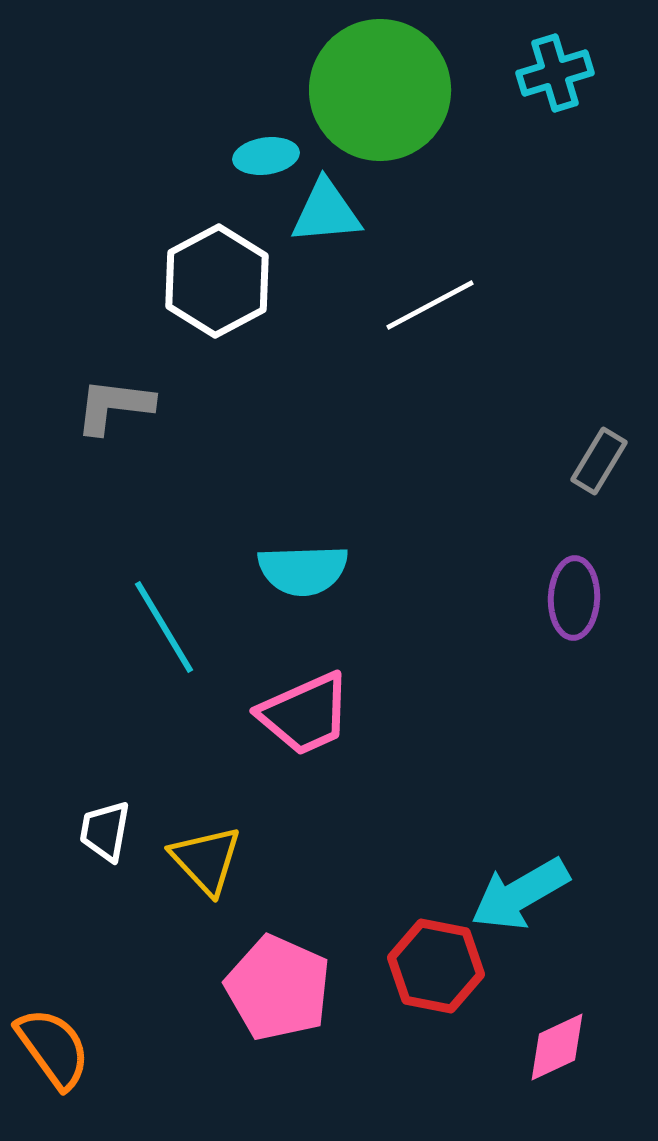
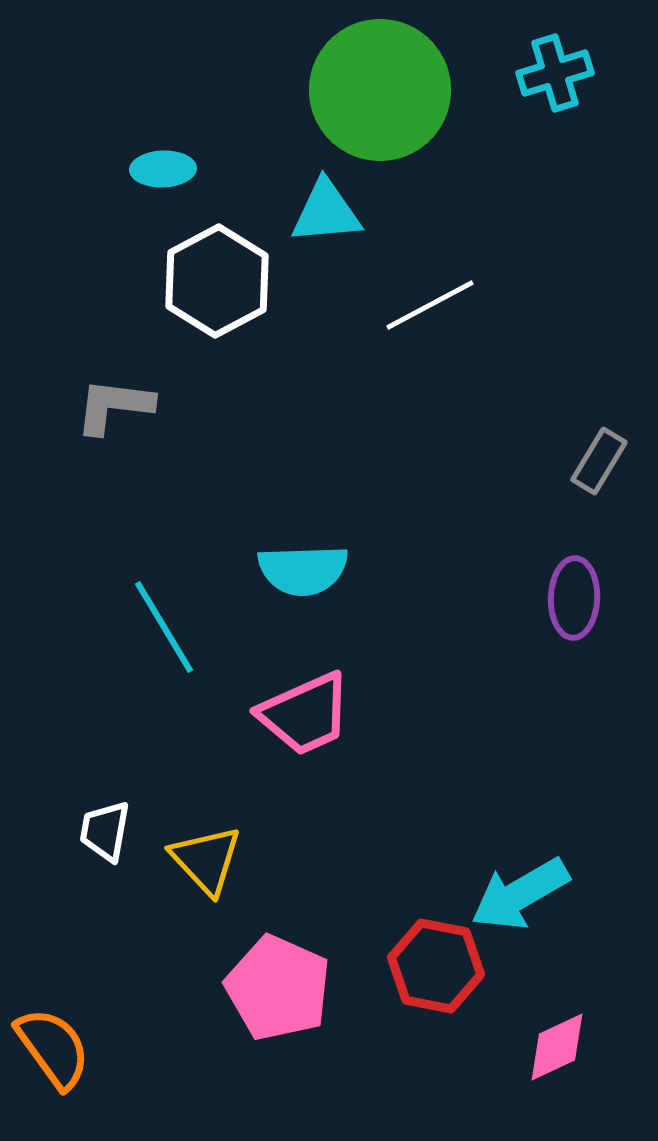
cyan ellipse: moved 103 px left, 13 px down; rotated 6 degrees clockwise
